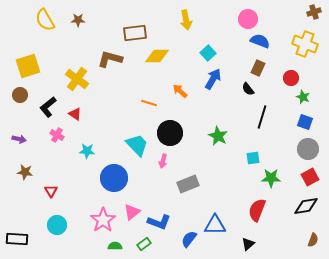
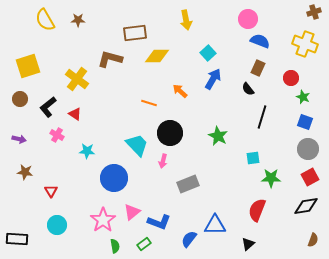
brown circle at (20, 95): moved 4 px down
green semicircle at (115, 246): rotated 80 degrees clockwise
